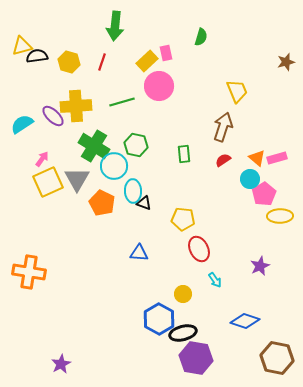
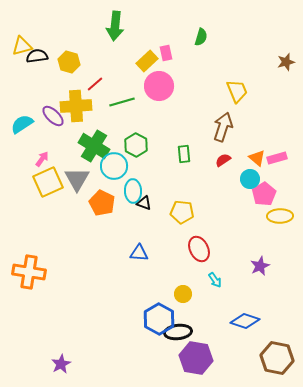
red line at (102, 62): moved 7 px left, 22 px down; rotated 30 degrees clockwise
green hexagon at (136, 145): rotated 15 degrees clockwise
yellow pentagon at (183, 219): moved 1 px left, 7 px up
black ellipse at (183, 333): moved 5 px left, 1 px up; rotated 8 degrees clockwise
